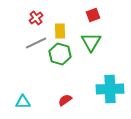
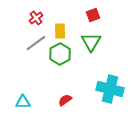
gray line: rotated 10 degrees counterclockwise
green hexagon: rotated 15 degrees clockwise
cyan cross: rotated 16 degrees clockwise
